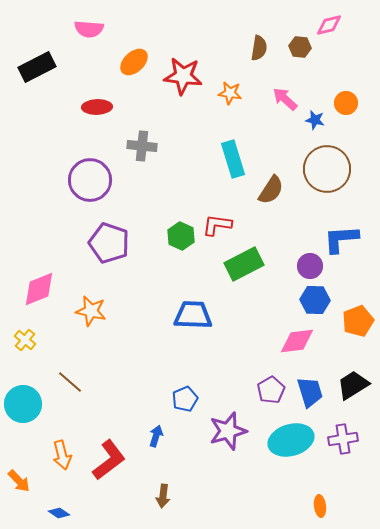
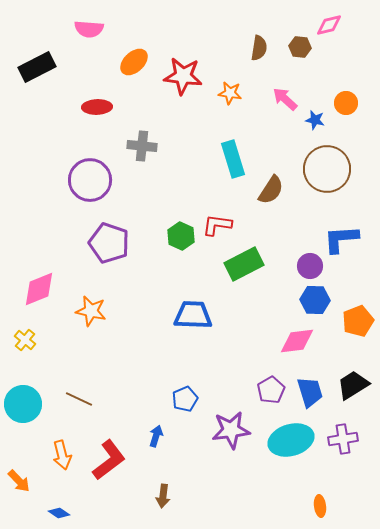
brown line at (70, 382): moved 9 px right, 17 px down; rotated 16 degrees counterclockwise
purple star at (228, 431): moved 3 px right, 1 px up; rotated 9 degrees clockwise
